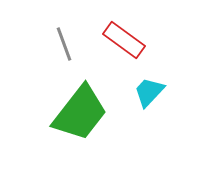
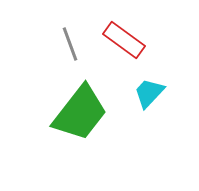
gray line: moved 6 px right
cyan trapezoid: moved 1 px down
